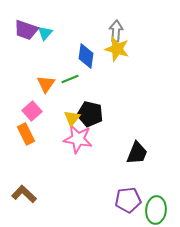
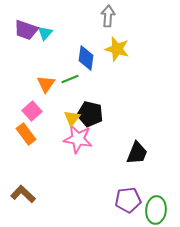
gray arrow: moved 8 px left, 15 px up
blue diamond: moved 2 px down
orange rectangle: rotated 10 degrees counterclockwise
brown L-shape: moved 1 px left
